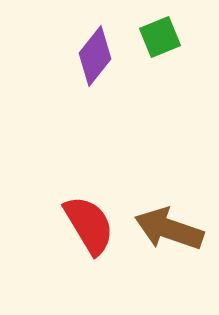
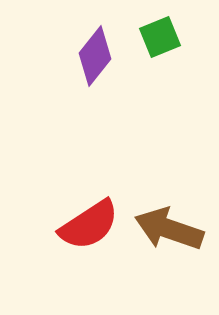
red semicircle: rotated 88 degrees clockwise
